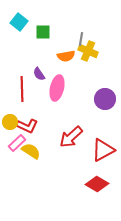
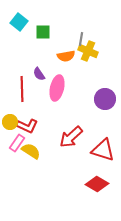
pink rectangle: rotated 12 degrees counterclockwise
red triangle: rotated 45 degrees clockwise
